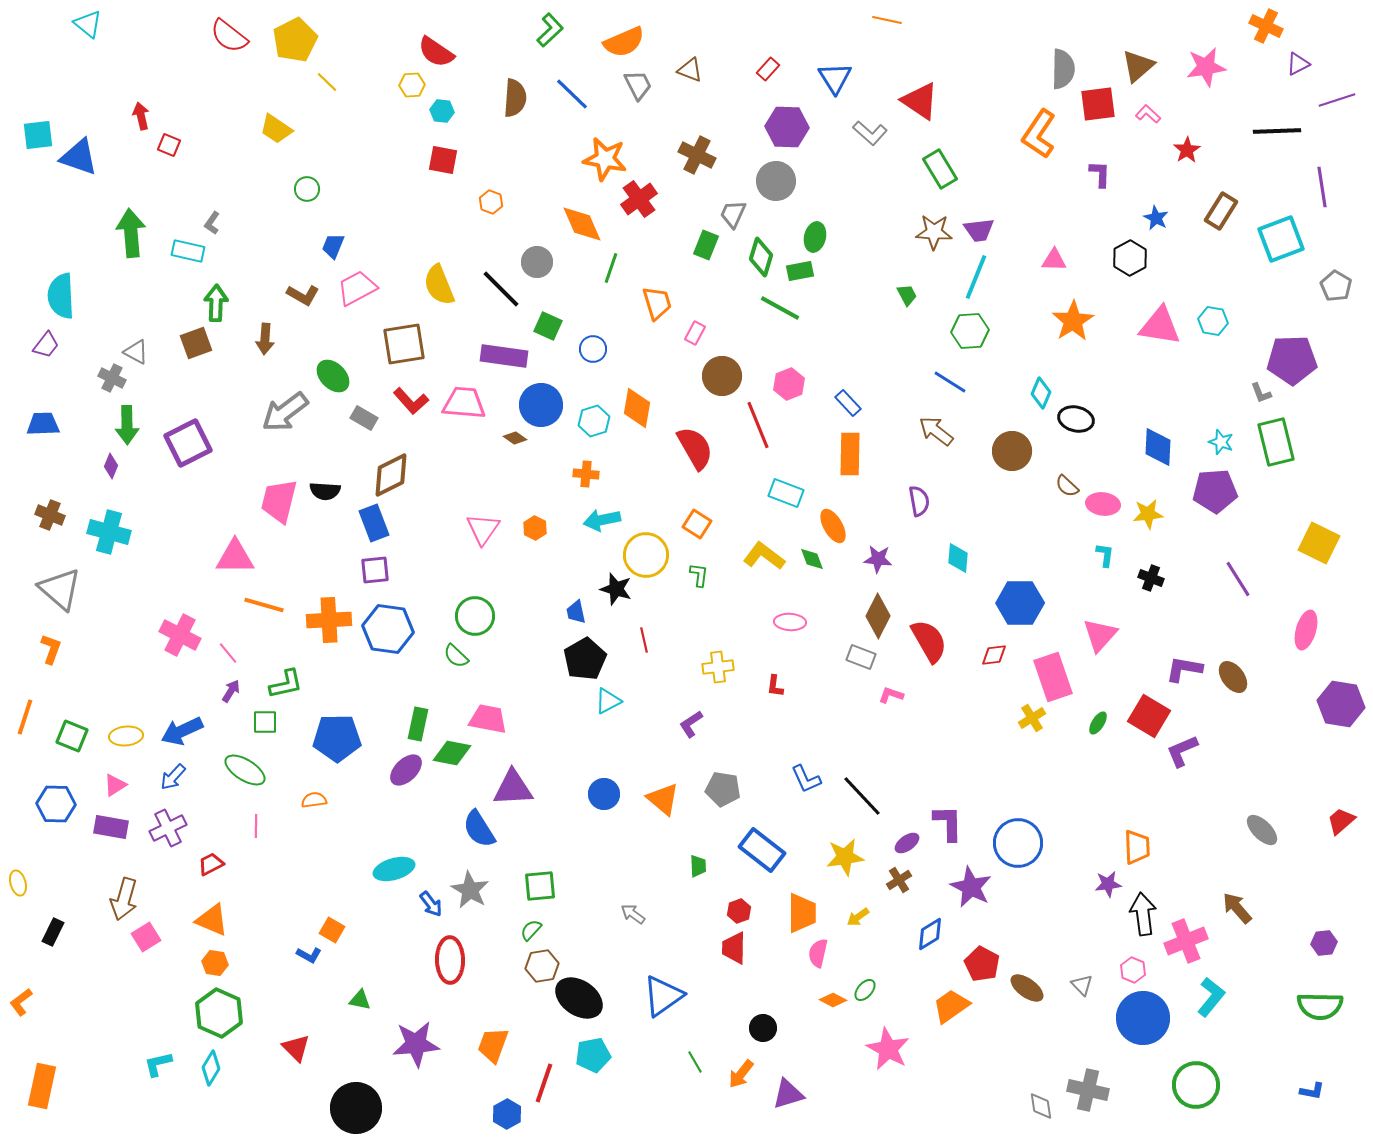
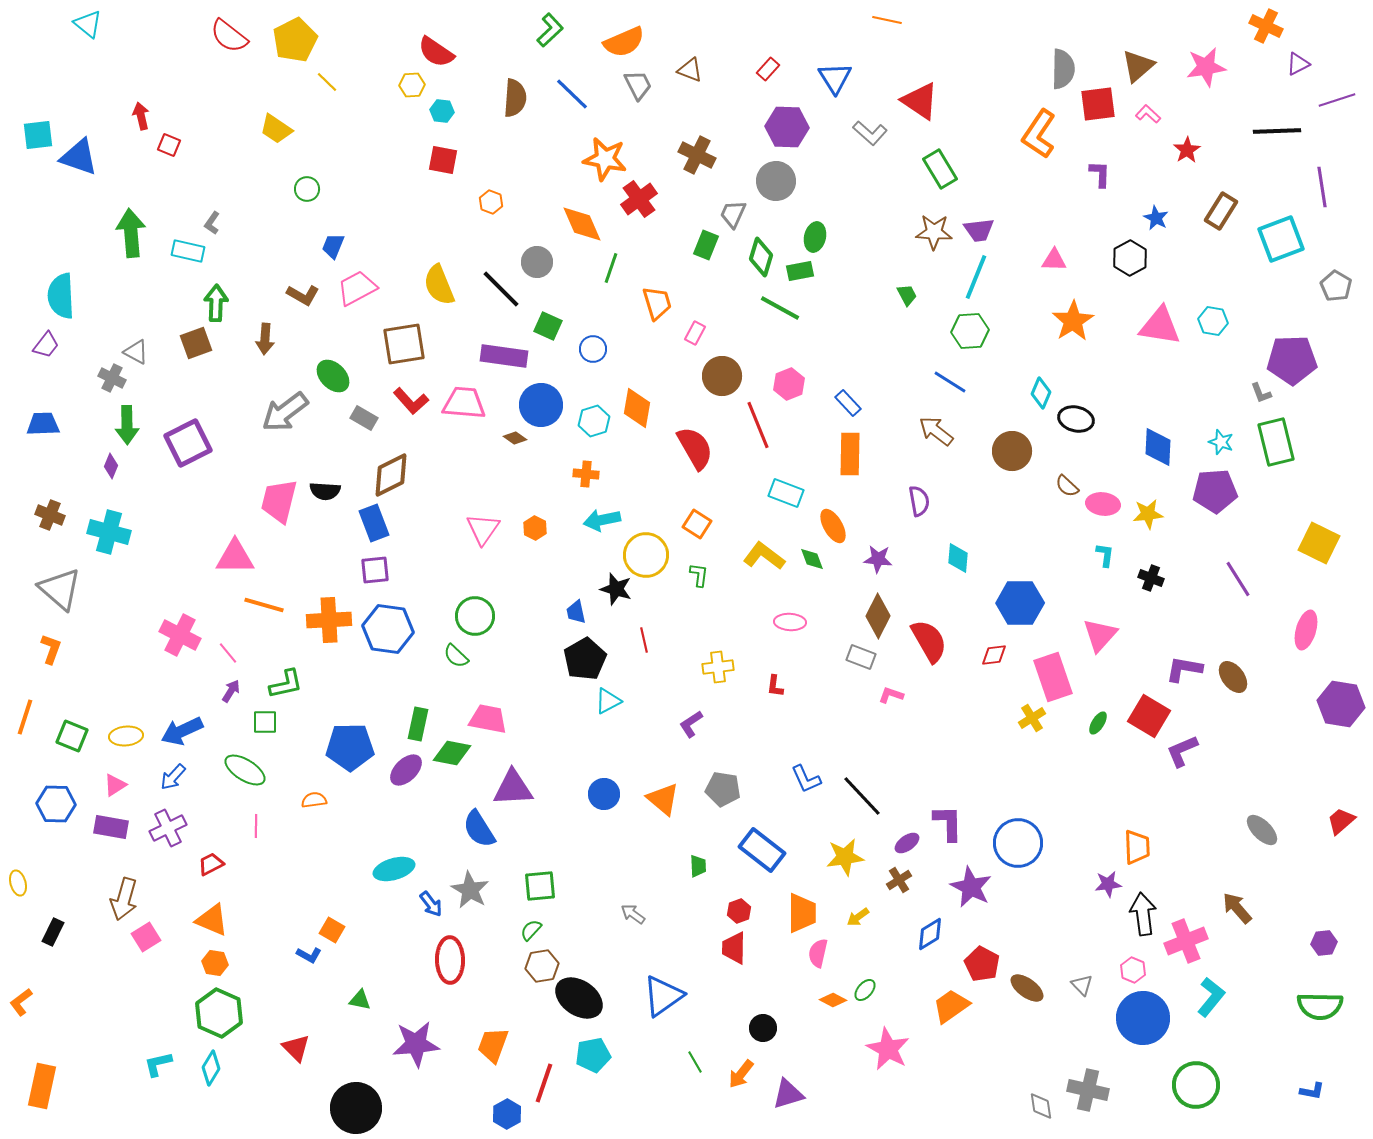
blue pentagon at (337, 738): moved 13 px right, 9 px down
